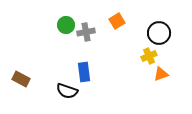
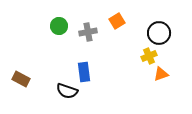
green circle: moved 7 px left, 1 px down
gray cross: moved 2 px right
